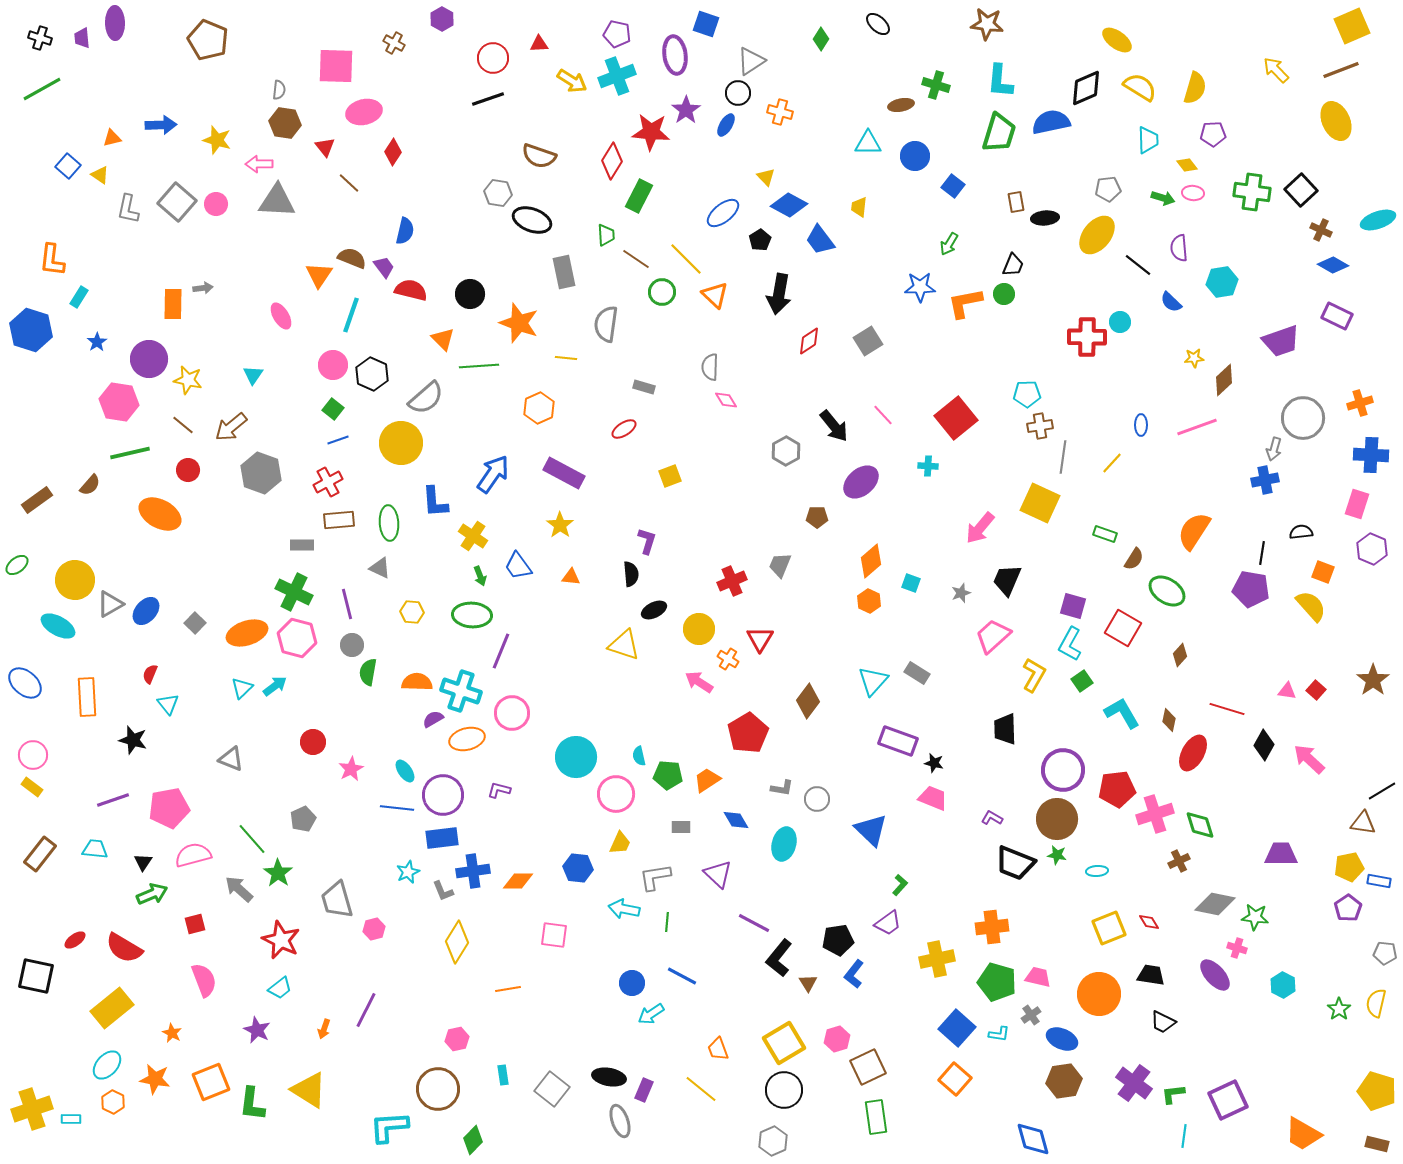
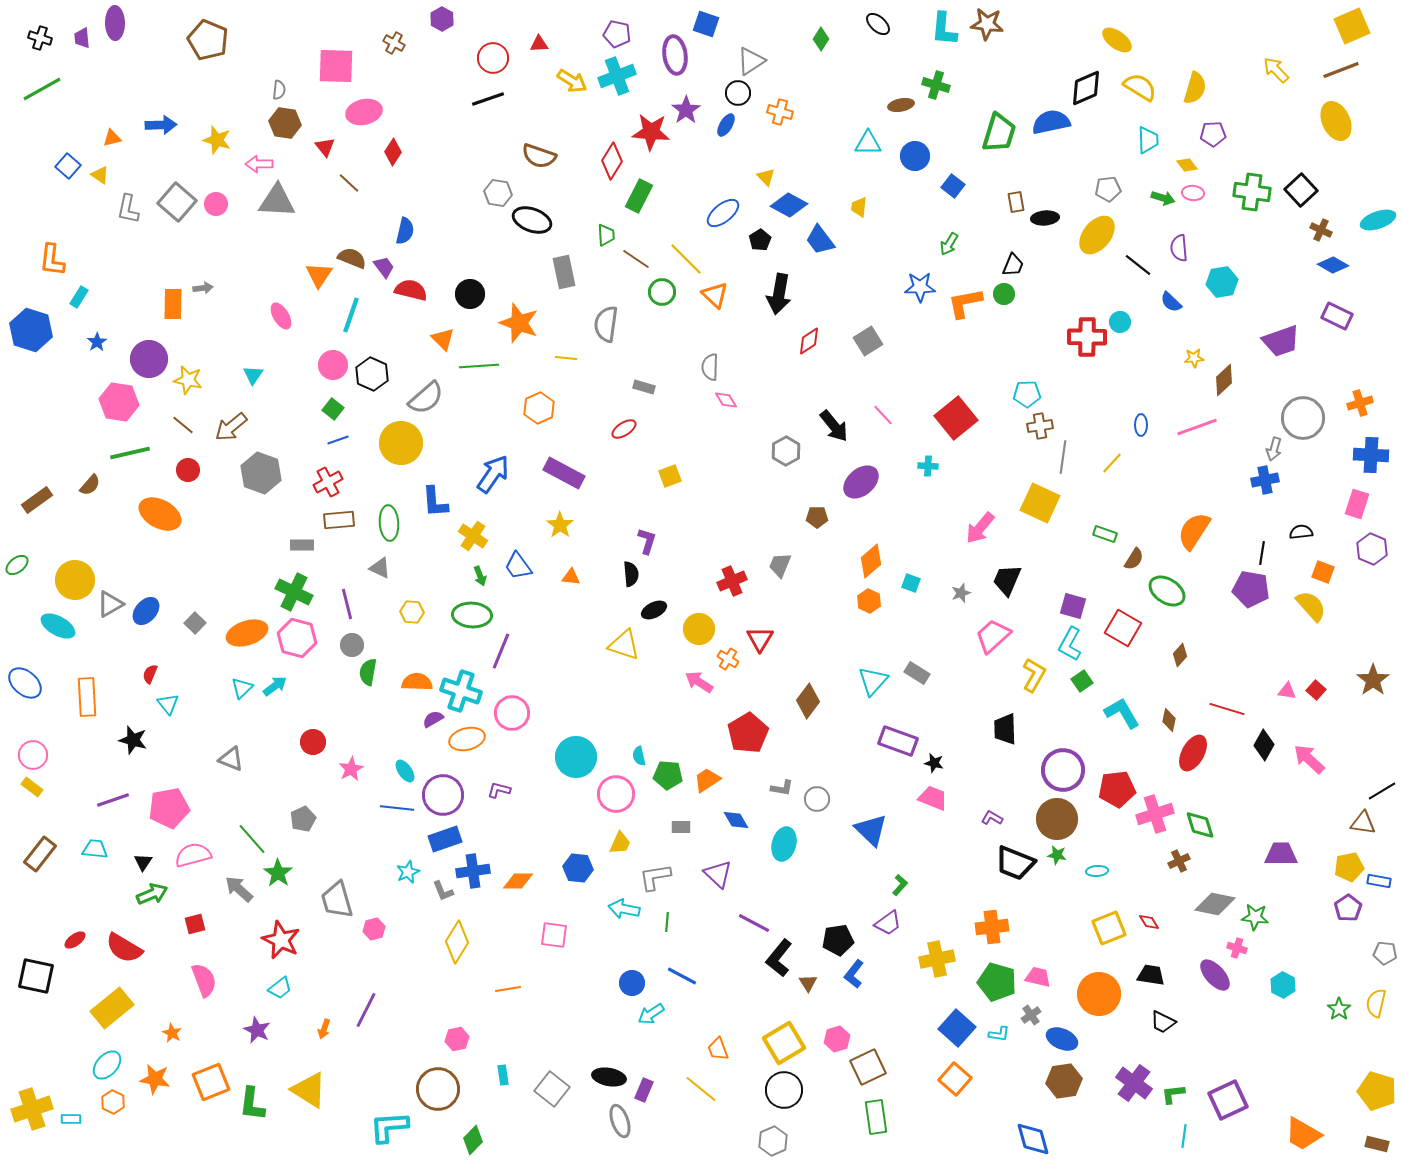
cyan L-shape at (1000, 81): moved 56 px left, 52 px up
blue rectangle at (442, 838): moved 3 px right, 1 px down; rotated 12 degrees counterclockwise
